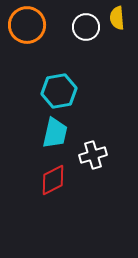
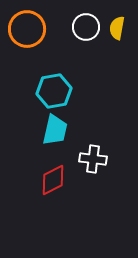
yellow semicircle: moved 10 px down; rotated 15 degrees clockwise
orange circle: moved 4 px down
cyan hexagon: moved 5 px left
cyan trapezoid: moved 3 px up
white cross: moved 4 px down; rotated 24 degrees clockwise
